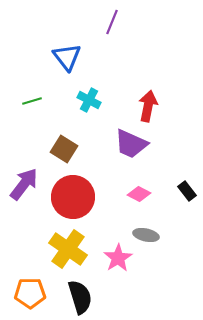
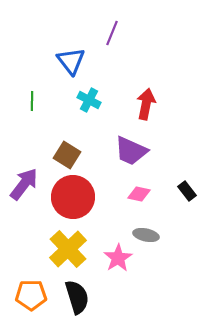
purple line: moved 11 px down
blue triangle: moved 4 px right, 4 px down
green line: rotated 72 degrees counterclockwise
red arrow: moved 2 px left, 2 px up
purple trapezoid: moved 7 px down
brown square: moved 3 px right, 6 px down
pink diamond: rotated 15 degrees counterclockwise
yellow cross: rotated 12 degrees clockwise
orange pentagon: moved 1 px right, 2 px down
black semicircle: moved 3 px left
